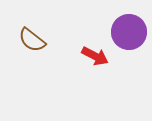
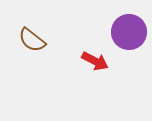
red arrow: moved 5 px down
